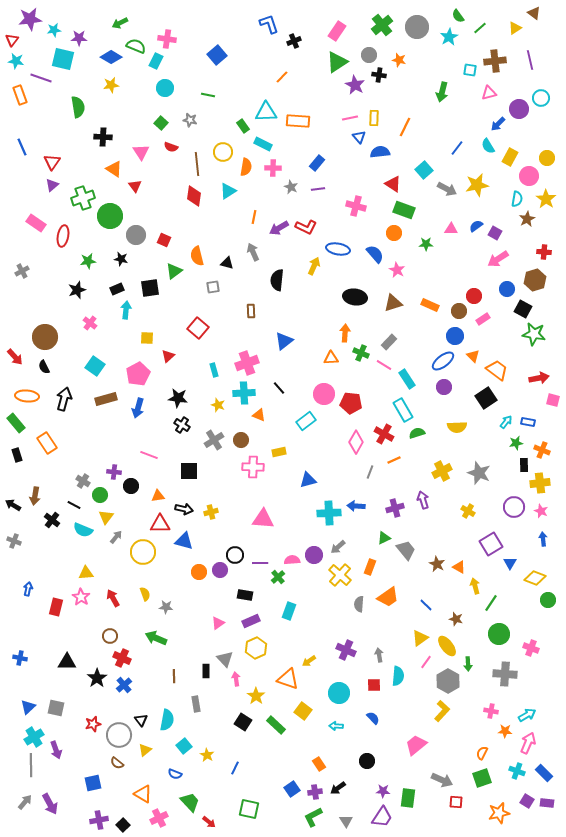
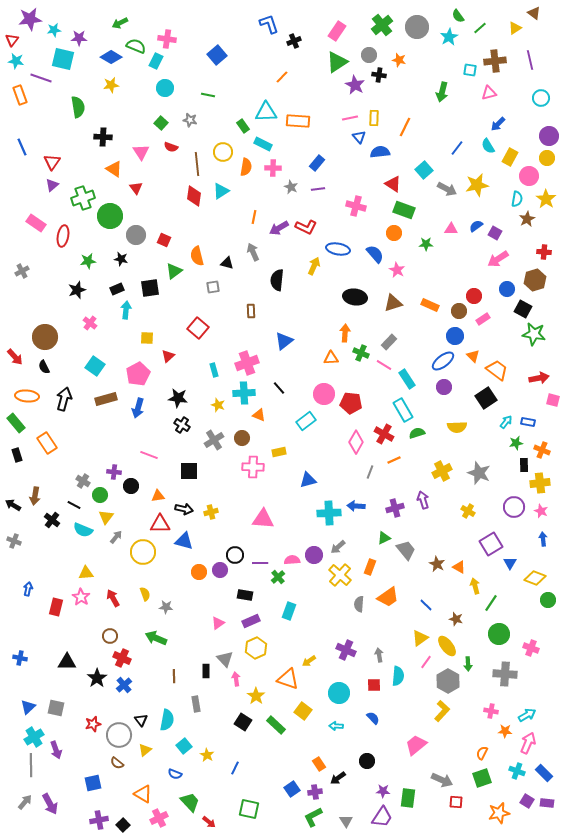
purple circle at (519, 109): moved 30 px right, 27 px down
red triangle at (135, 186): moved 1 px right, 2 px down
cyan triangle at (228, 191): moved 7 px left
brown circle at (241, 440): moved 1 px right, 2 px up
black arrow at (338, 788): moved 10 px up
